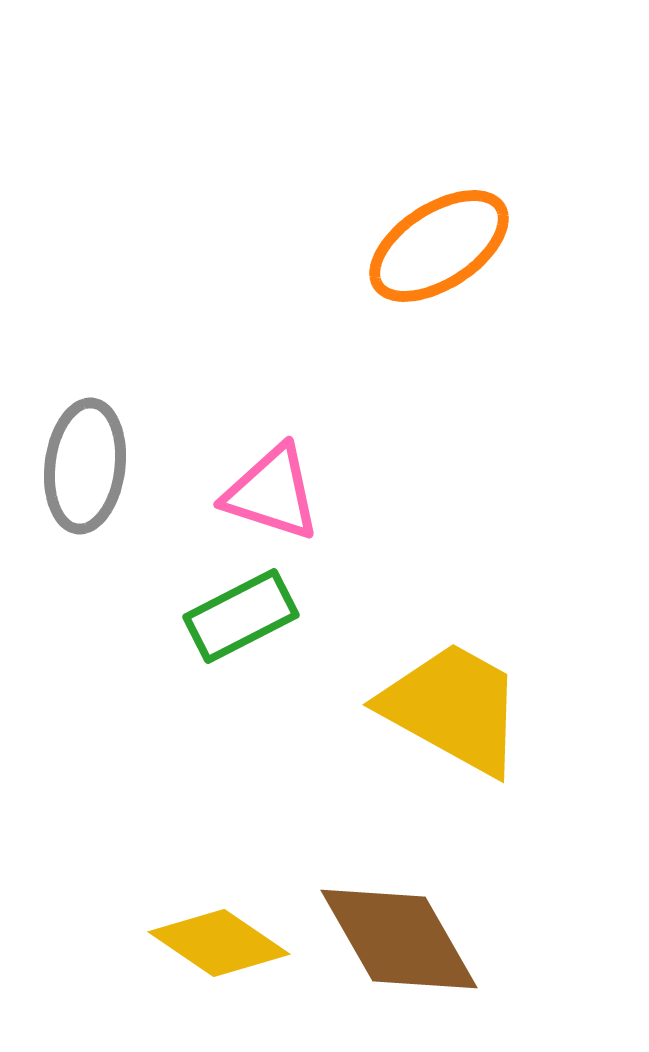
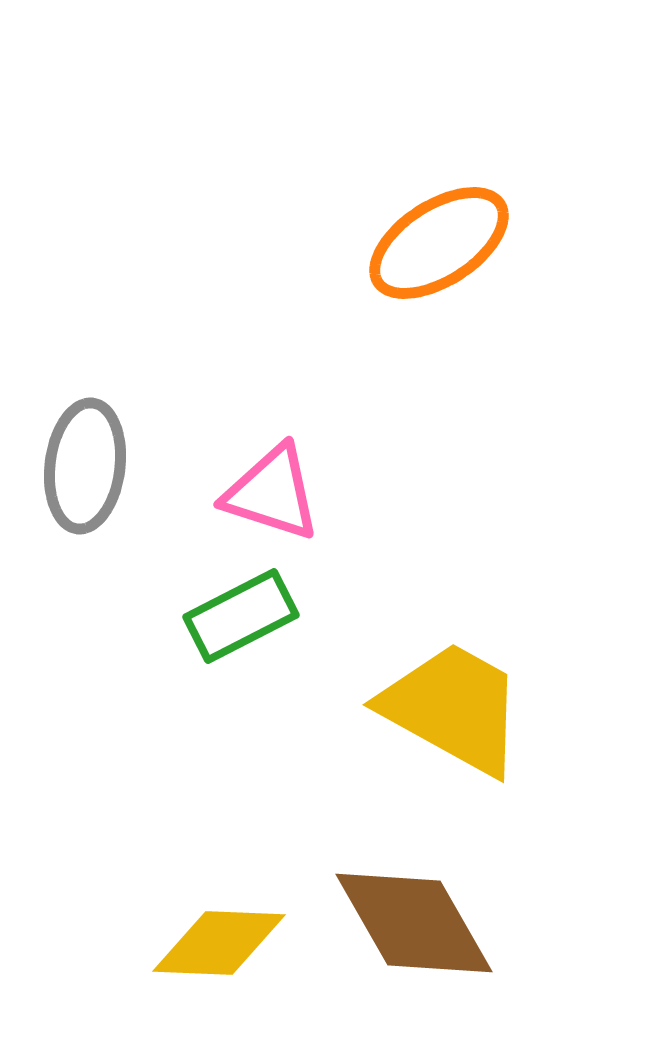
orange ellipse: moved 3 px up
brown diamond: moved 15 px right, 16 px up
yellow diamond: rotated 32 degrees counterclockwise
